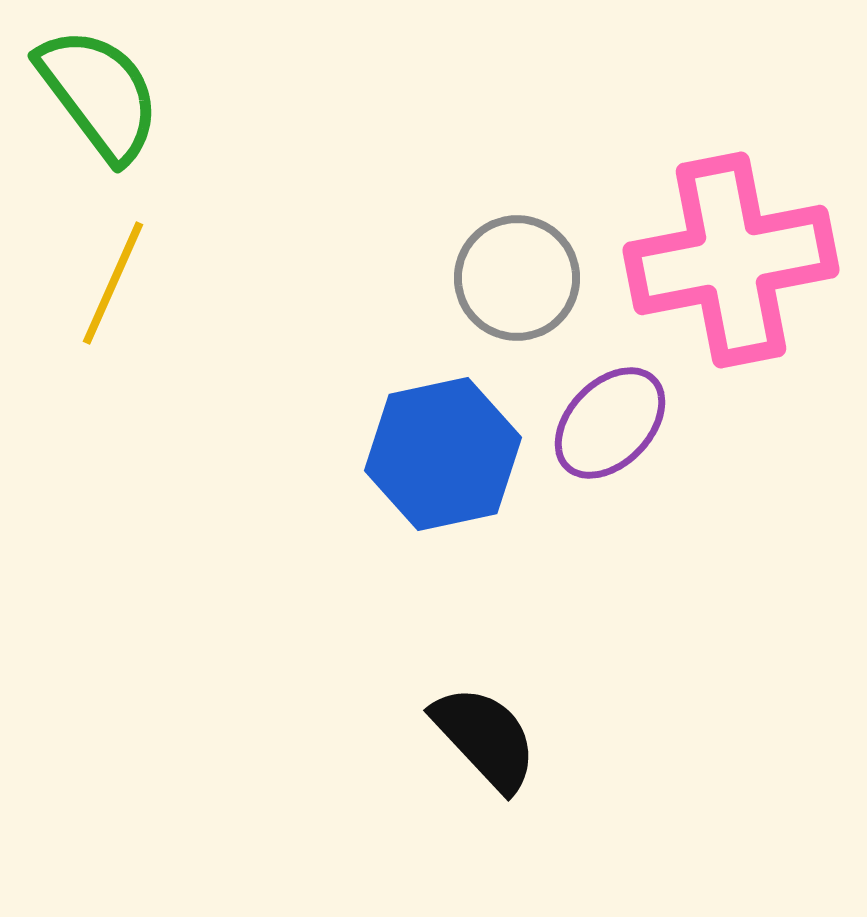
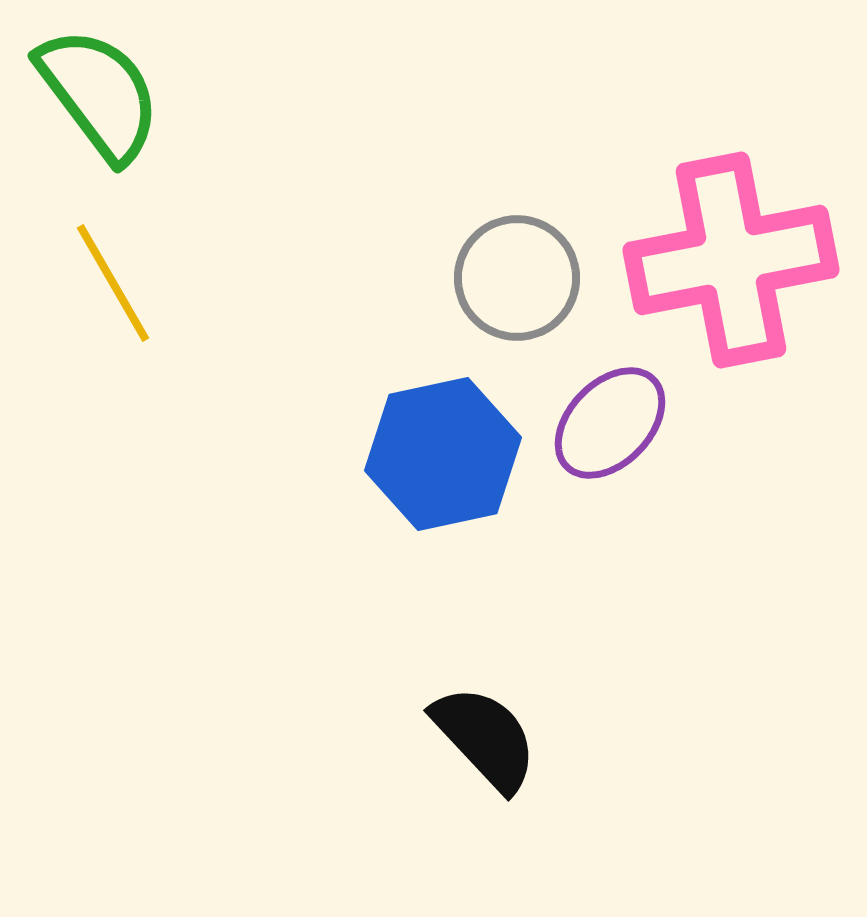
yellow line: rotated 54 degrees counterclockwise
